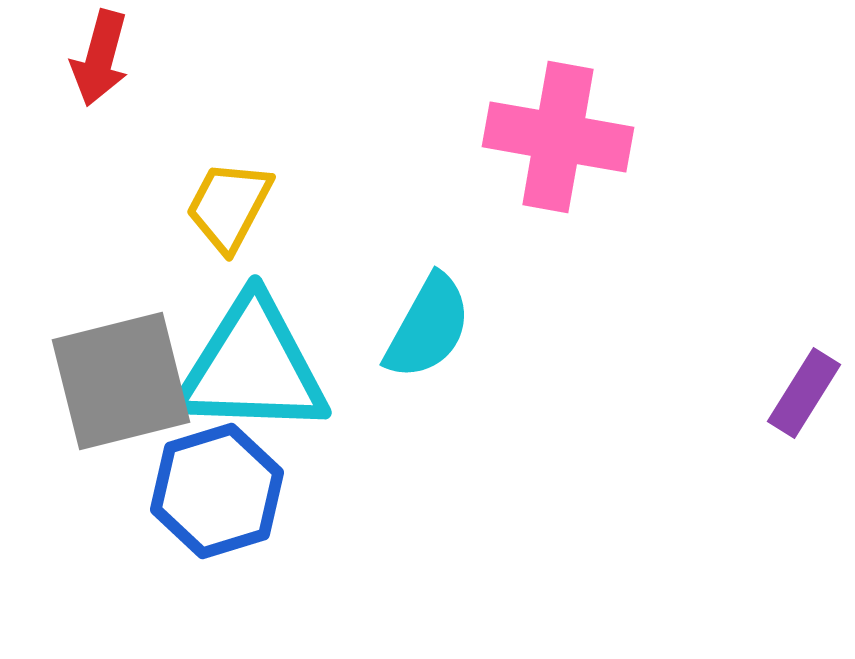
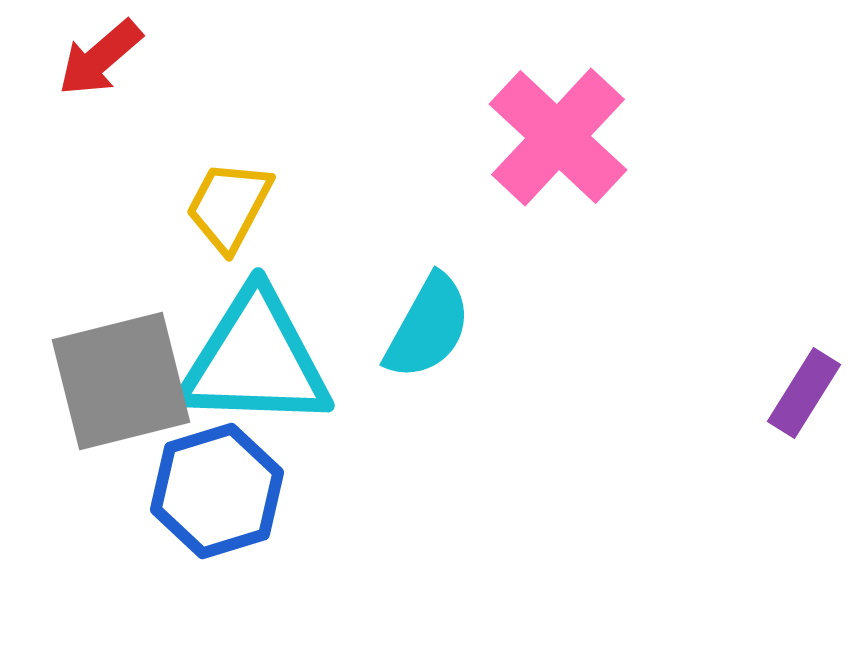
red arrow: rotated 34 degrees clockwise
pink cross: rotated 33 degrees clockwise
cyan triangle: moved 3 px right, 7 px up
